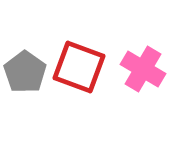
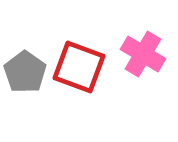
pink cross: moved 15 px up
